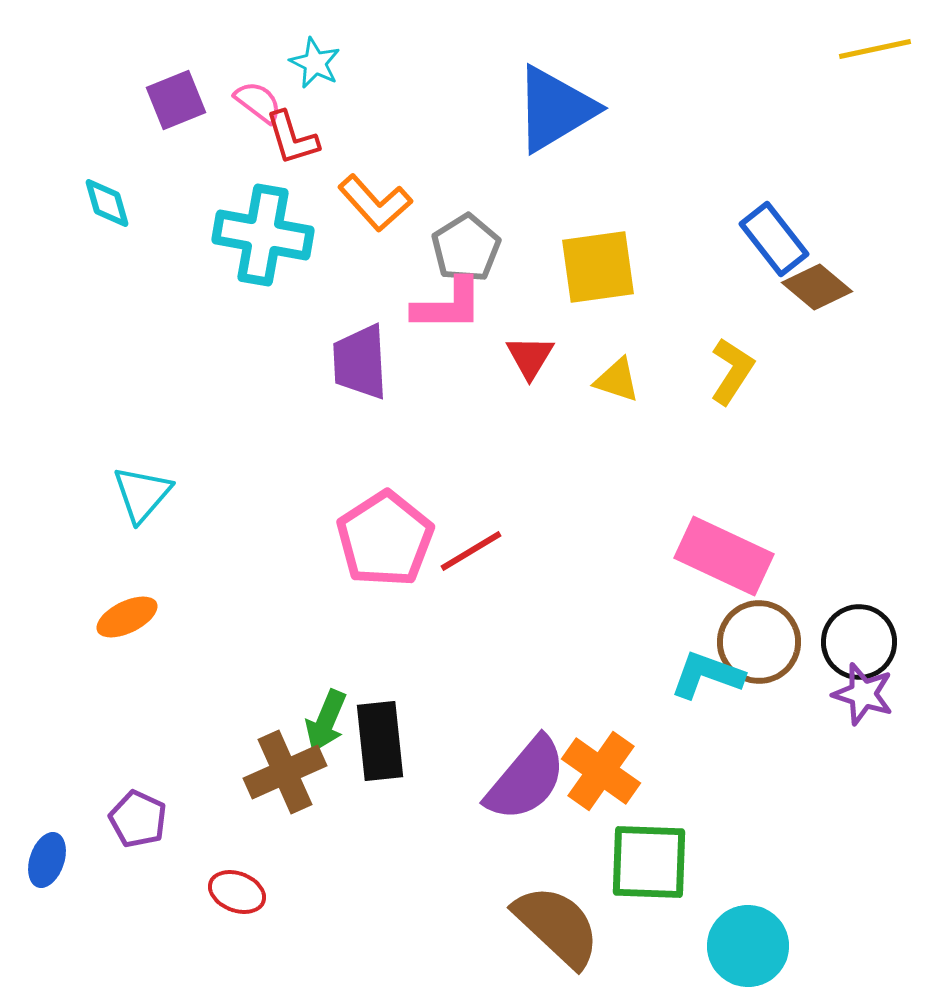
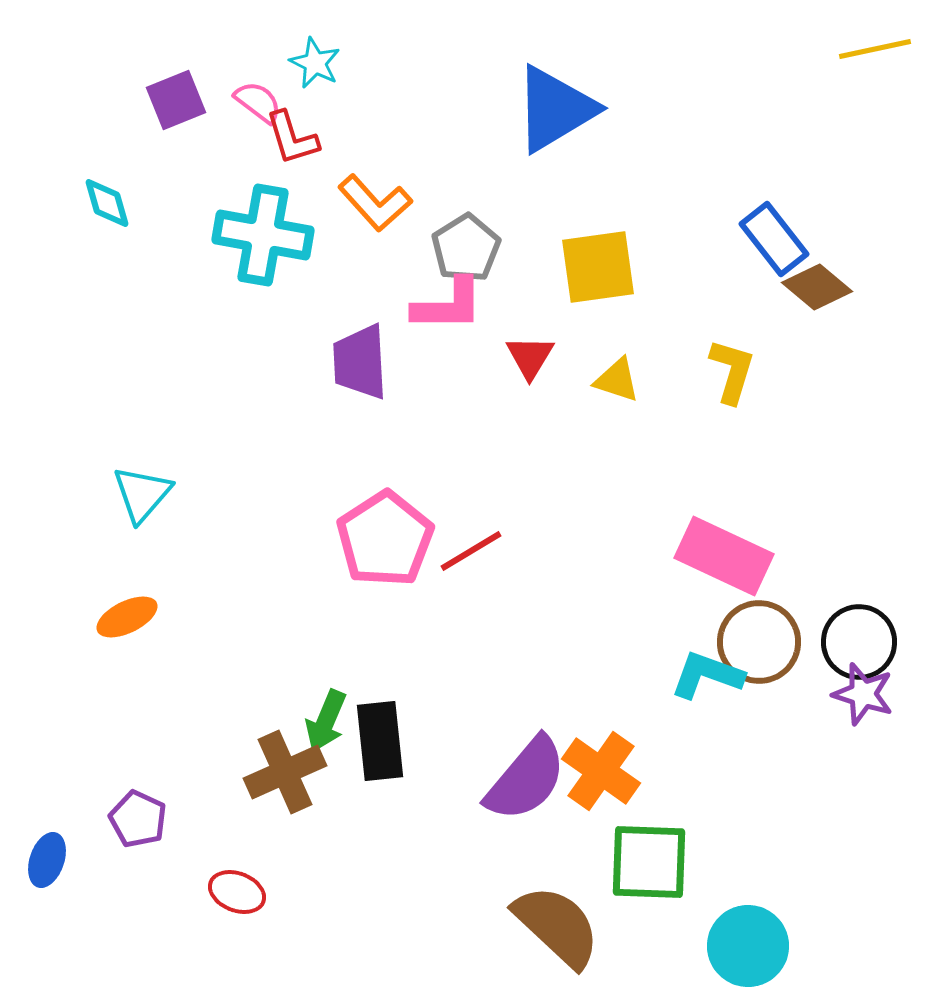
yellow L-shape: rotated 16 degrees counterclockwise
